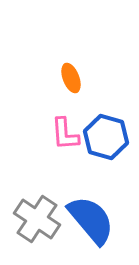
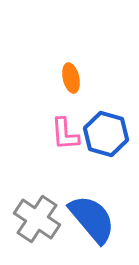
orange ellipse: rotated 8 degrees clockwise
blue hexagon: moved 3 px up
blue semicircle: moved 1 px right, 1 px up
